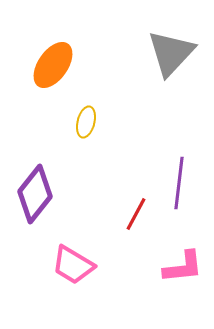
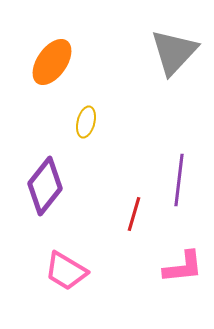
gray triangle: moved 3 px right, 1 px up
orange ellipse: moved 1 px left, 3 px up
purple line: moved 3 px up
purple diamond: moved 10 px right, 8 px up
red line: moved 2 px left; rotated 12 degrees counterclockwise
pink trapezoid: moved 7 px left, 6 px down
